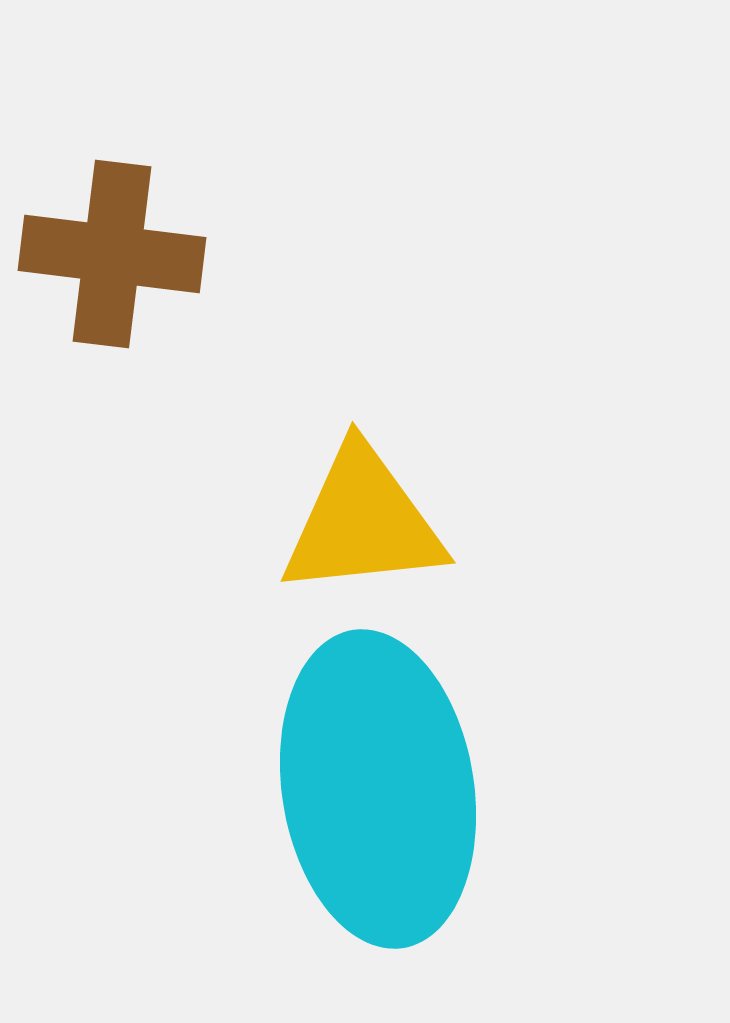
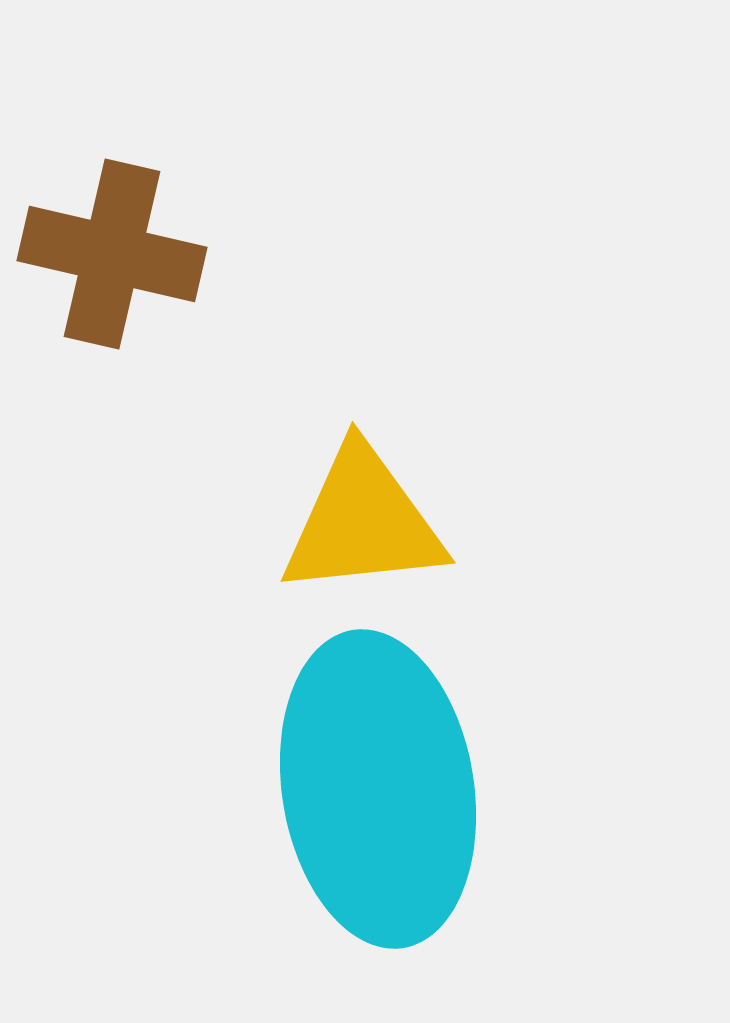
brown cross: rotated 6 degrees clockwise
